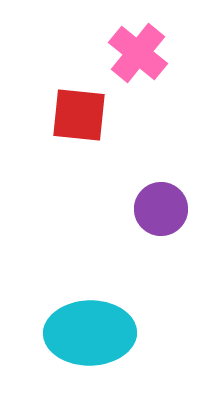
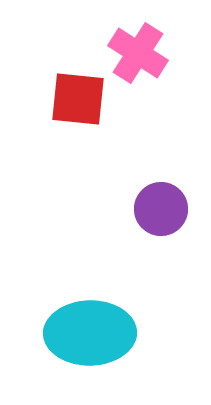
pink cross: rotated 6 degrees counterclockwise
red square: moved 1 px left, 16 px up
